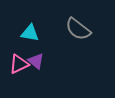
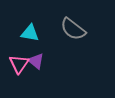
gray semicircle: moved 5 px left
pink triangle: rotated 30 degrees counterclockwise
